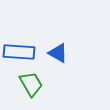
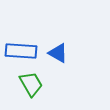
blue rectangle: moved 2 px right, 1 px up
